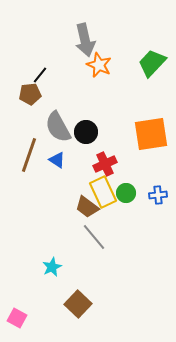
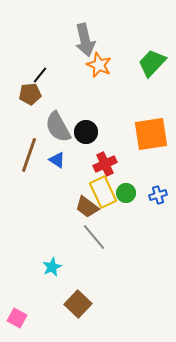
blue cross: rotated 12 degrees counterclockwise
